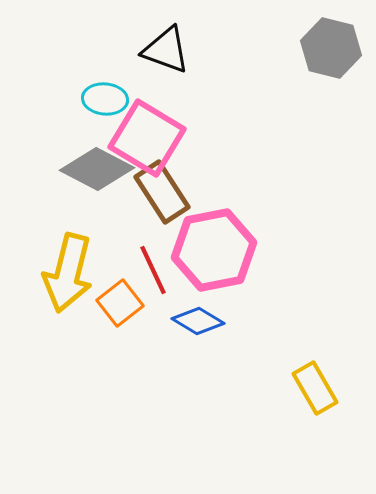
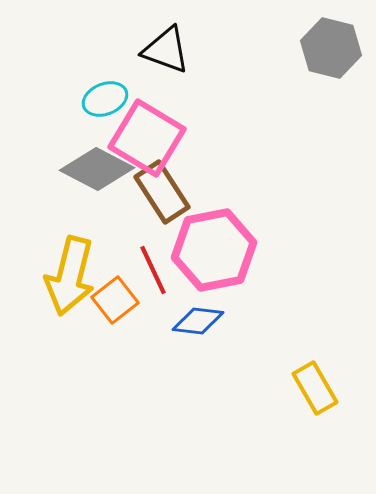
cyan ellipse: rotated 27 degrees counterclockwise
yellow arrow: moved 2 px right, 3 px down
orange square: moved 5 px left, 3 px up
blue diamond: rotated 24 degrees counterclockwise
